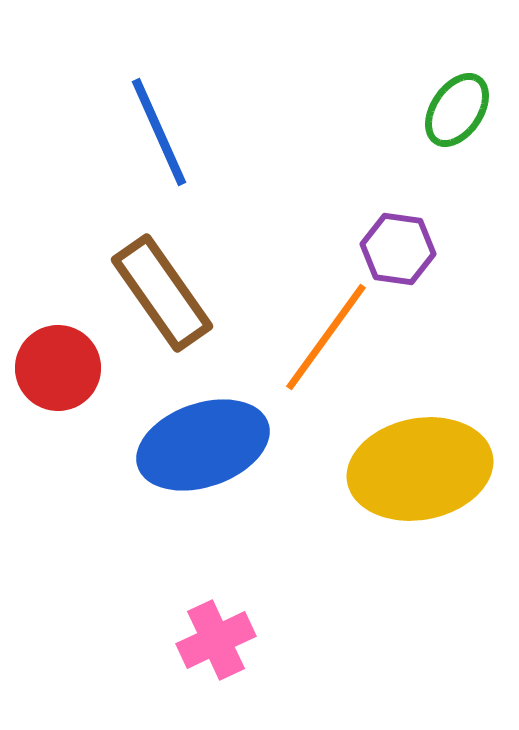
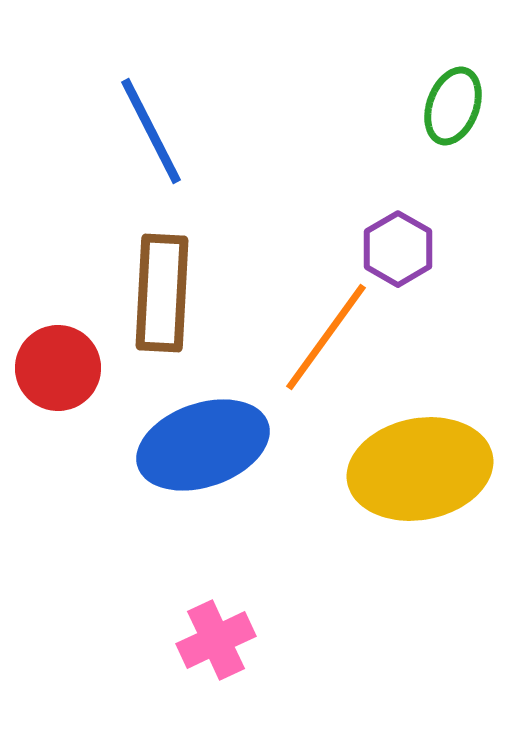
green ellipse: moved 4 px left, 4 px up; rotated 14 degrees counterclockwise
blue line: moved 8 px left, 1 px up; rotated 3 degrees counterclockwise
purple hexagon: rotated 22 degrees clockwise
brown rectangle: rotated 38 degrees clockwise
